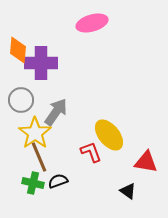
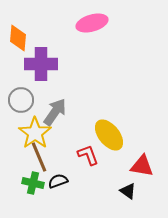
orange diamond: moved 12 px up
purple cross: moved 1 px down
gray arrow: moved 1 px left
red L-shape: moved 3 px left, 3 px down
red triangle: moved 4 px left, 4 px down
